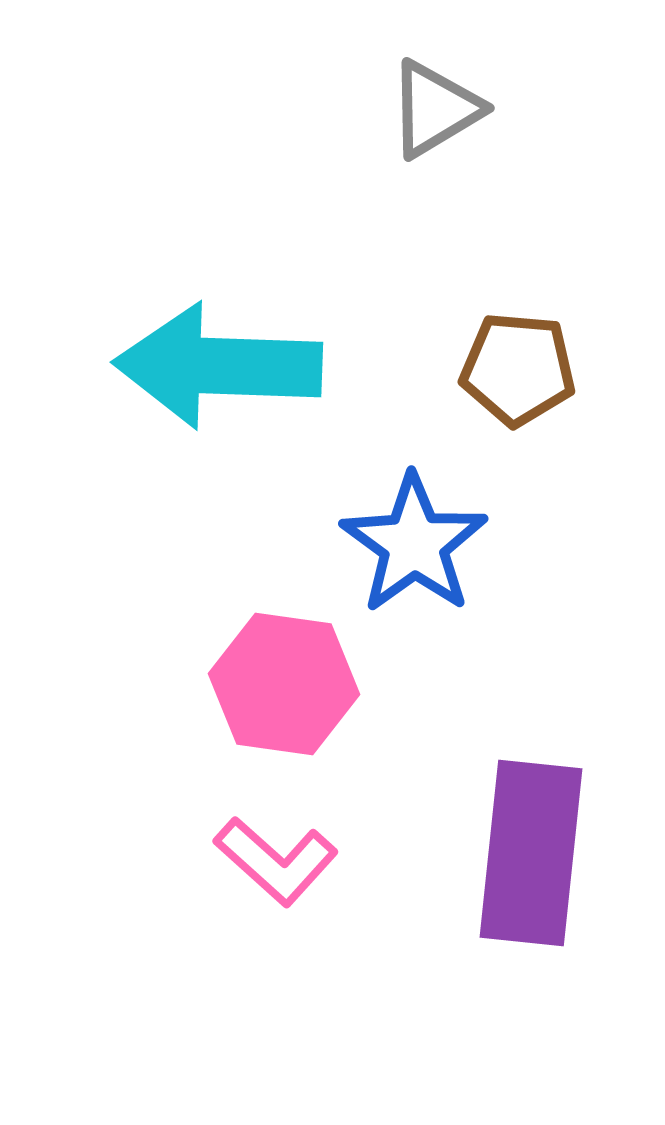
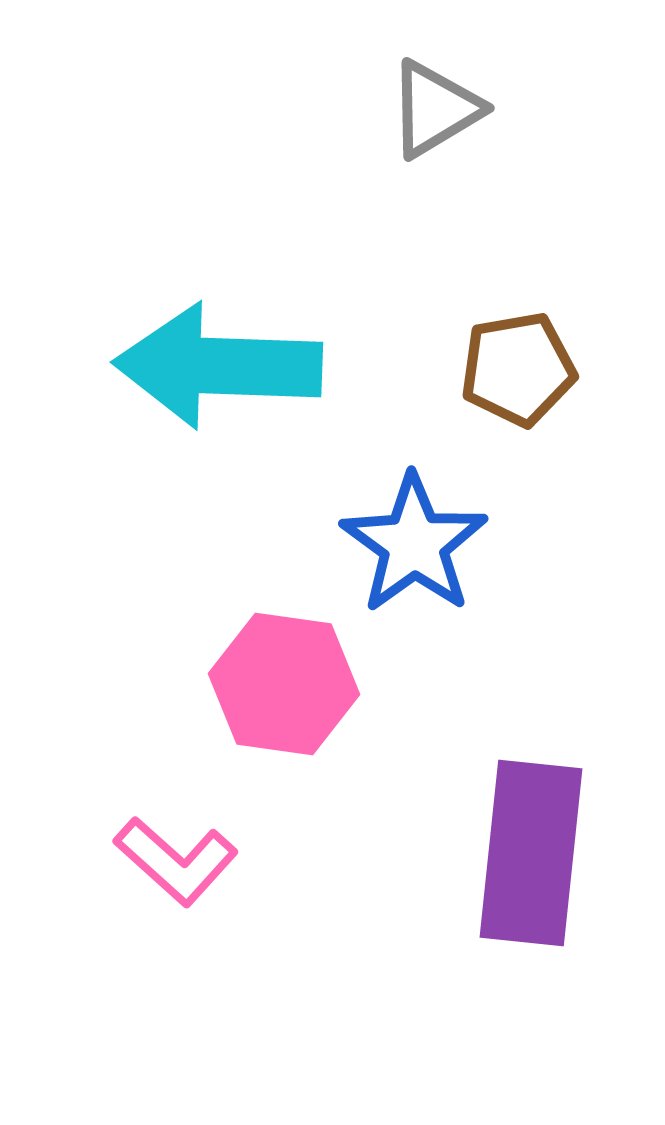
brown pentagon: rotated 15 degrees counterclockwise
pink L-shape: moved 100 px left
